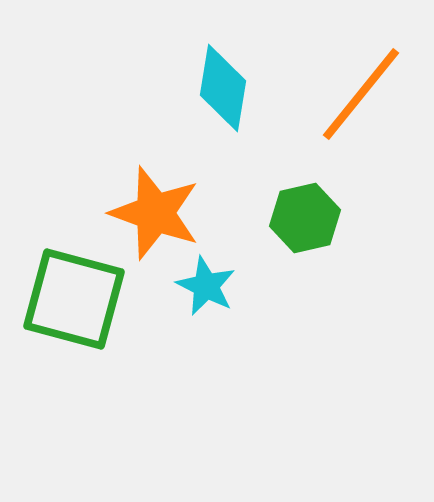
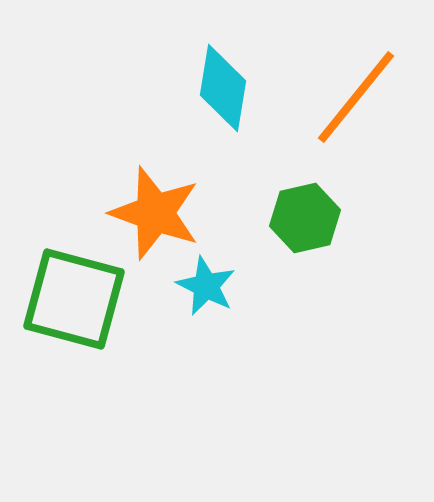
orange line: moved 5 px left, 3 px down
